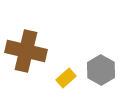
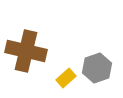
gray hexagon: moved 4 px left, 2 px up; rotated 12 degrees clockwise
